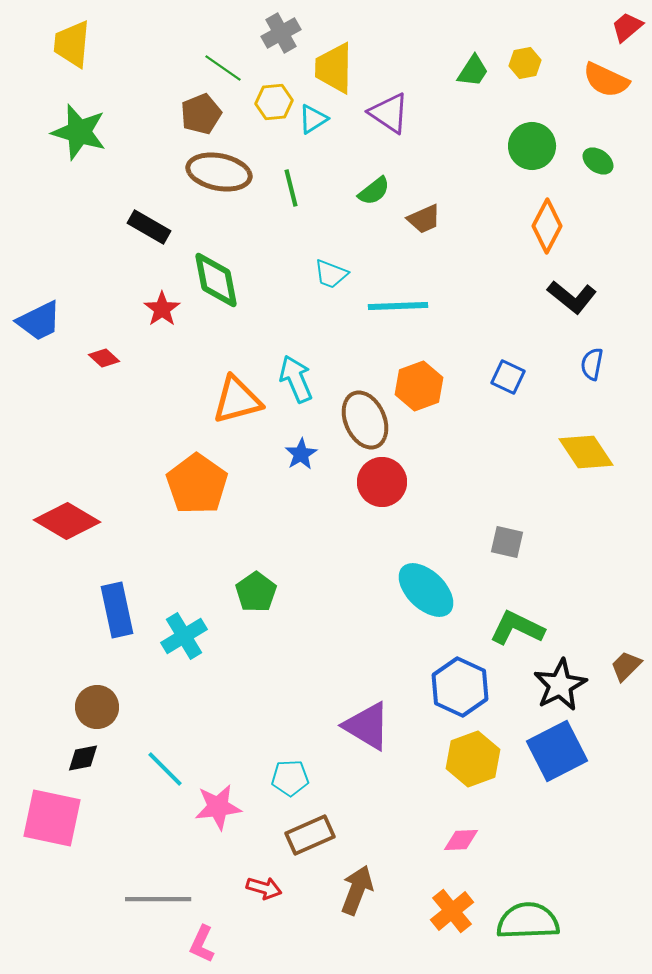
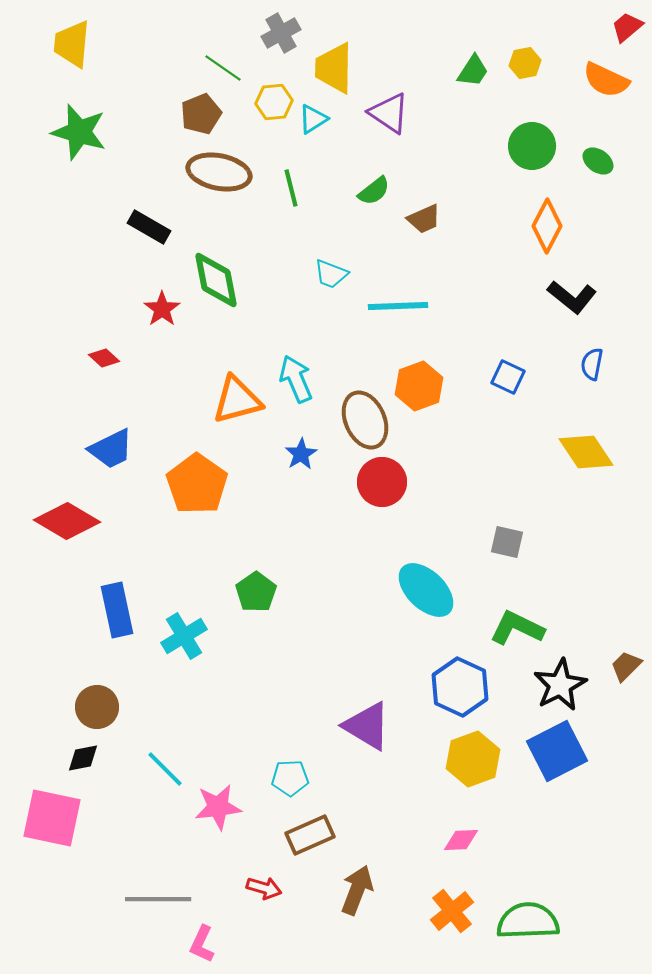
blue trapezoid at (39, 321): moved 72 px right, 128 px down
